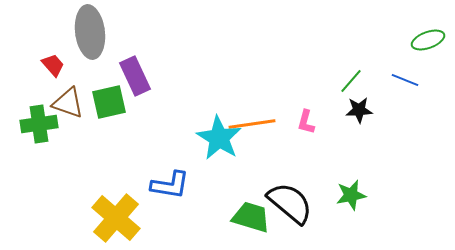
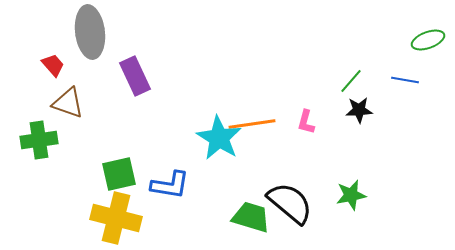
blue line: rotated 12 degrees counterclockwise
green square: moved 10 px right, 72 px down
green cross: moved 16 px down
yellow cross: rotated 27 degrees counterclockwise
